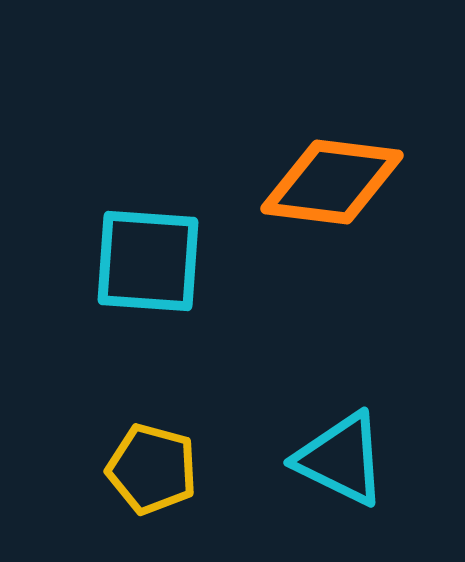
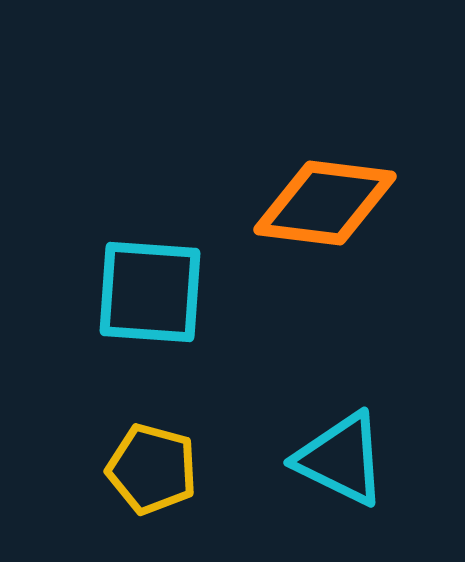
orange diamond: moved 7 px left, 21 px down
cyan square: moved 2 px right, 31 px down
